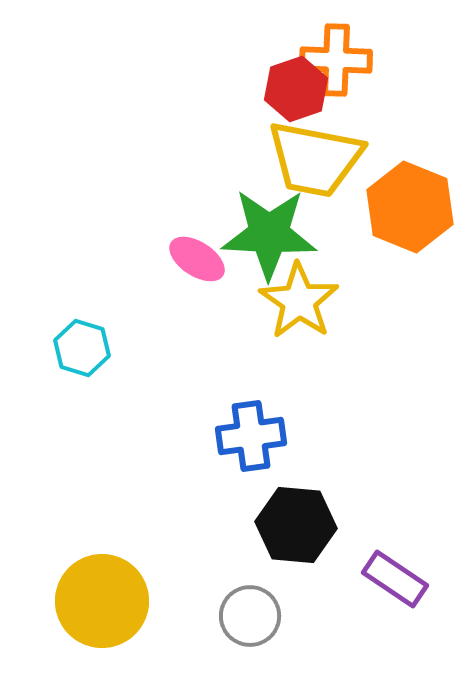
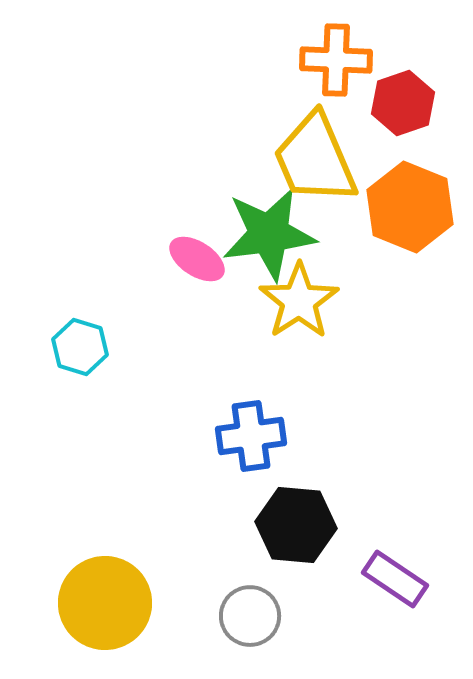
red hexagon: moved 107 px right, 14 px down
yellow trapezoid: rotated 56 degrees clockwise
green star: rotated 10 degrees counterclockwise
yellow star: rotated 4 degrees clockwise
cyan hexagon: moved 2 px left, 1 px up
yellow circle: moved 3 px right, 2 px down
